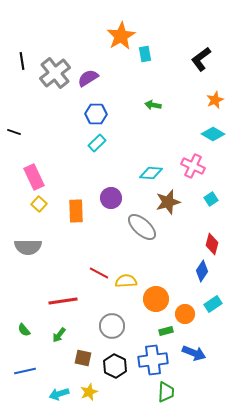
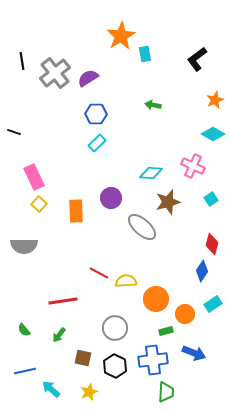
black L-shape at (201, 59): moved 4 px left
gray semicircle at (28, 247): moved 4 px left, 1 px up
gray circle at (112, 326): moved 3 px right, 2 px down
cyan arrow at (59, 394): moved 8 px left, 5 px up; rotated 60 degrees clockwise
